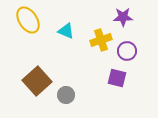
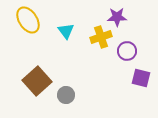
purple star: moved 6 px left
cyan triangle: rotated 30 degrees clockwise
yellow cross: moved 3 px up
purple square: moved 24 px right
